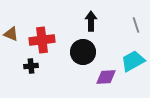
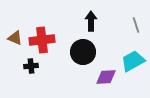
brown triangle: moved 4 px right, 4 px down
